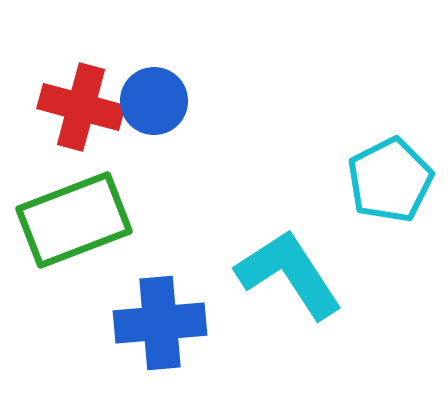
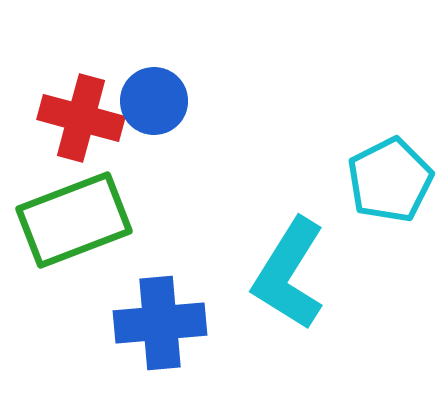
red cross: moved 11 px down
cyan L-shape: rotated 115 degrees counterclockwise
